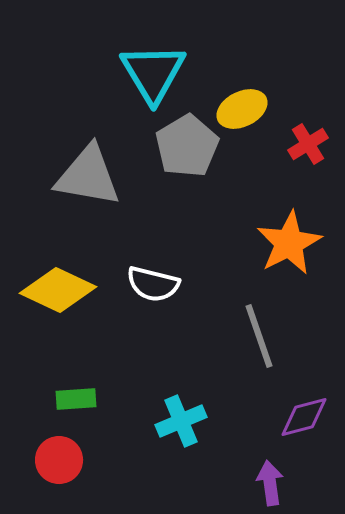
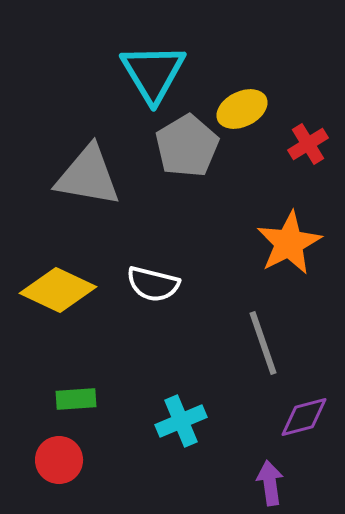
gray line: moved 4 px right, 7 px down
